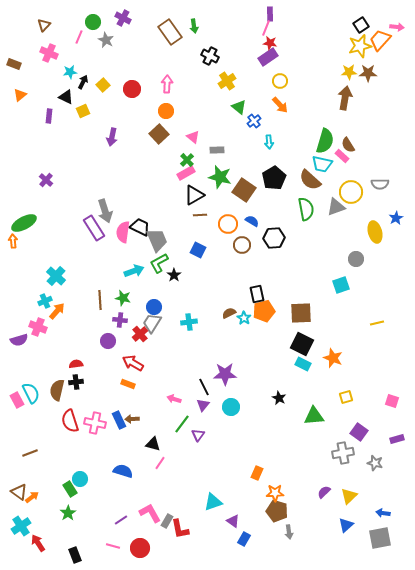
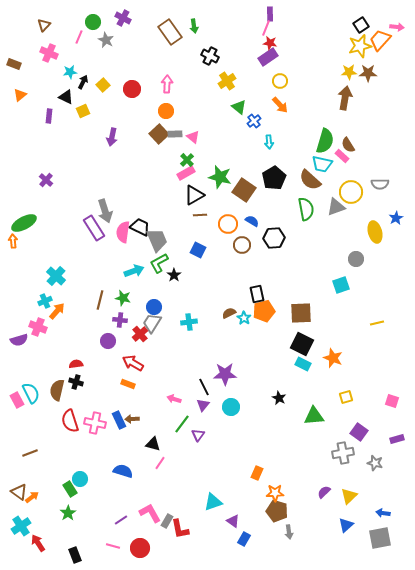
gray rectangle at (217, 150): moved 42 px left, 16 px up
brown line at (100, 300): rotated 18 degrees clockwise
black cross at (76, 382): rotated 24 degrees clockwise
